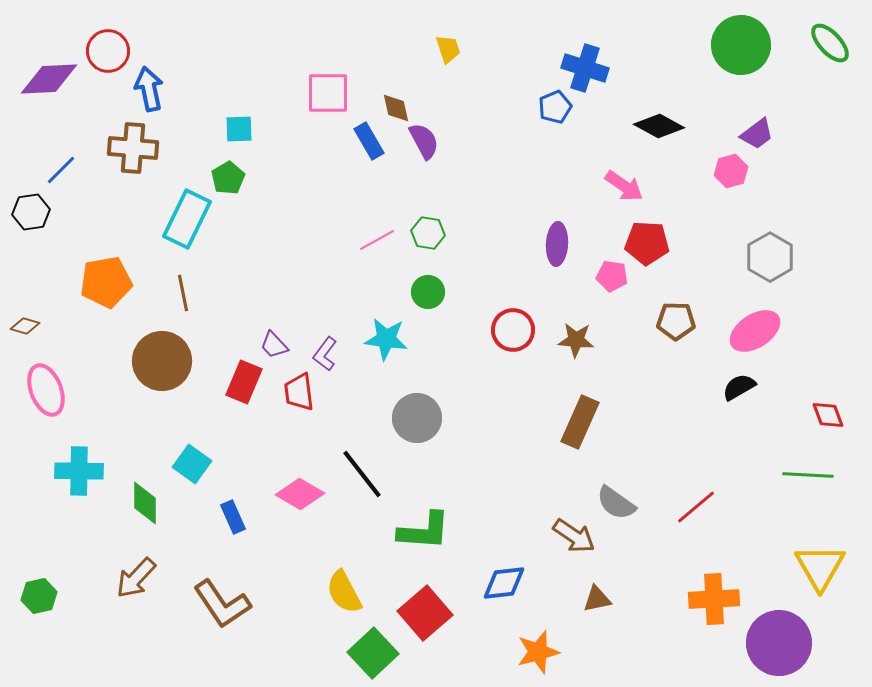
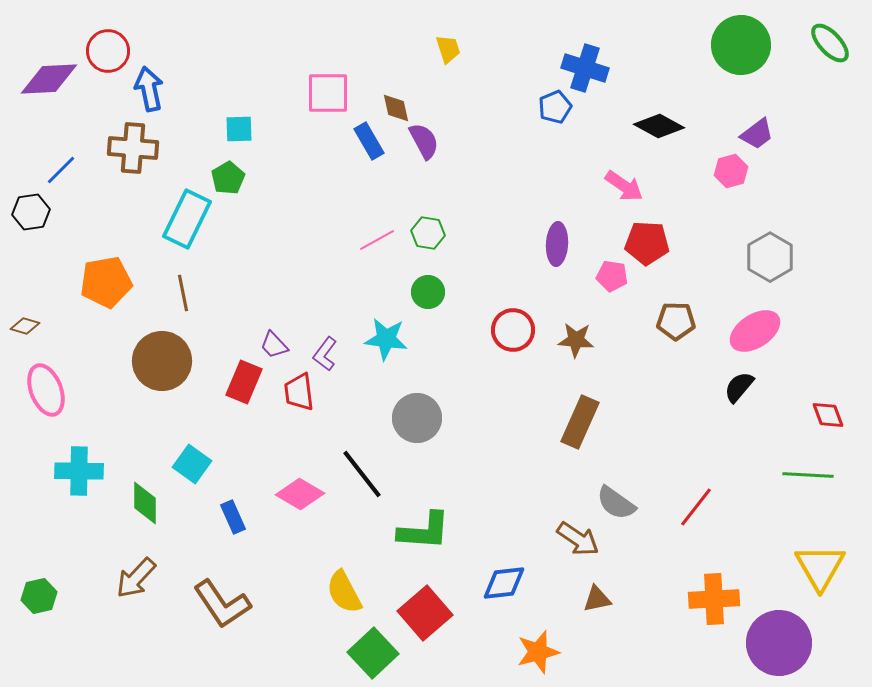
black semicircle at (739, 387): rotated 20 degrees counterclockwise
red line at (696, 507): rotated 12 degrees counterclockwise
brown arrow at (574, 536): moved 4 px right, 3 px down
